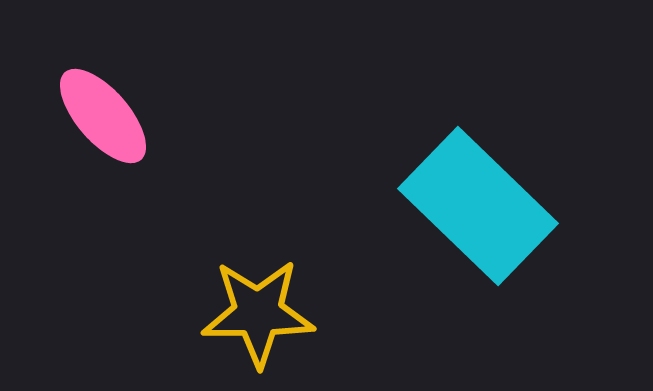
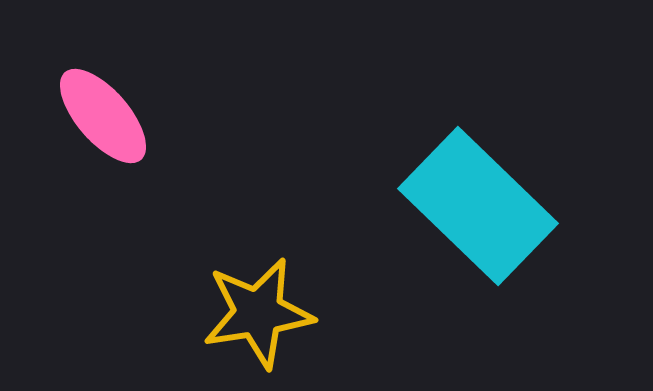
yellow star: rotated 9 degrees counterclockwise
